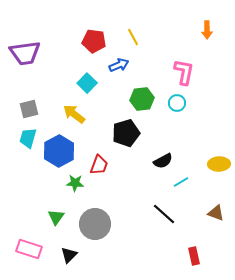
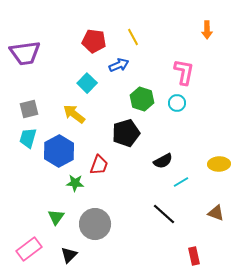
green hexagon: rotated 25 degrees clockwise
pink rectangle: rotated 55 degrees counterclockwise
